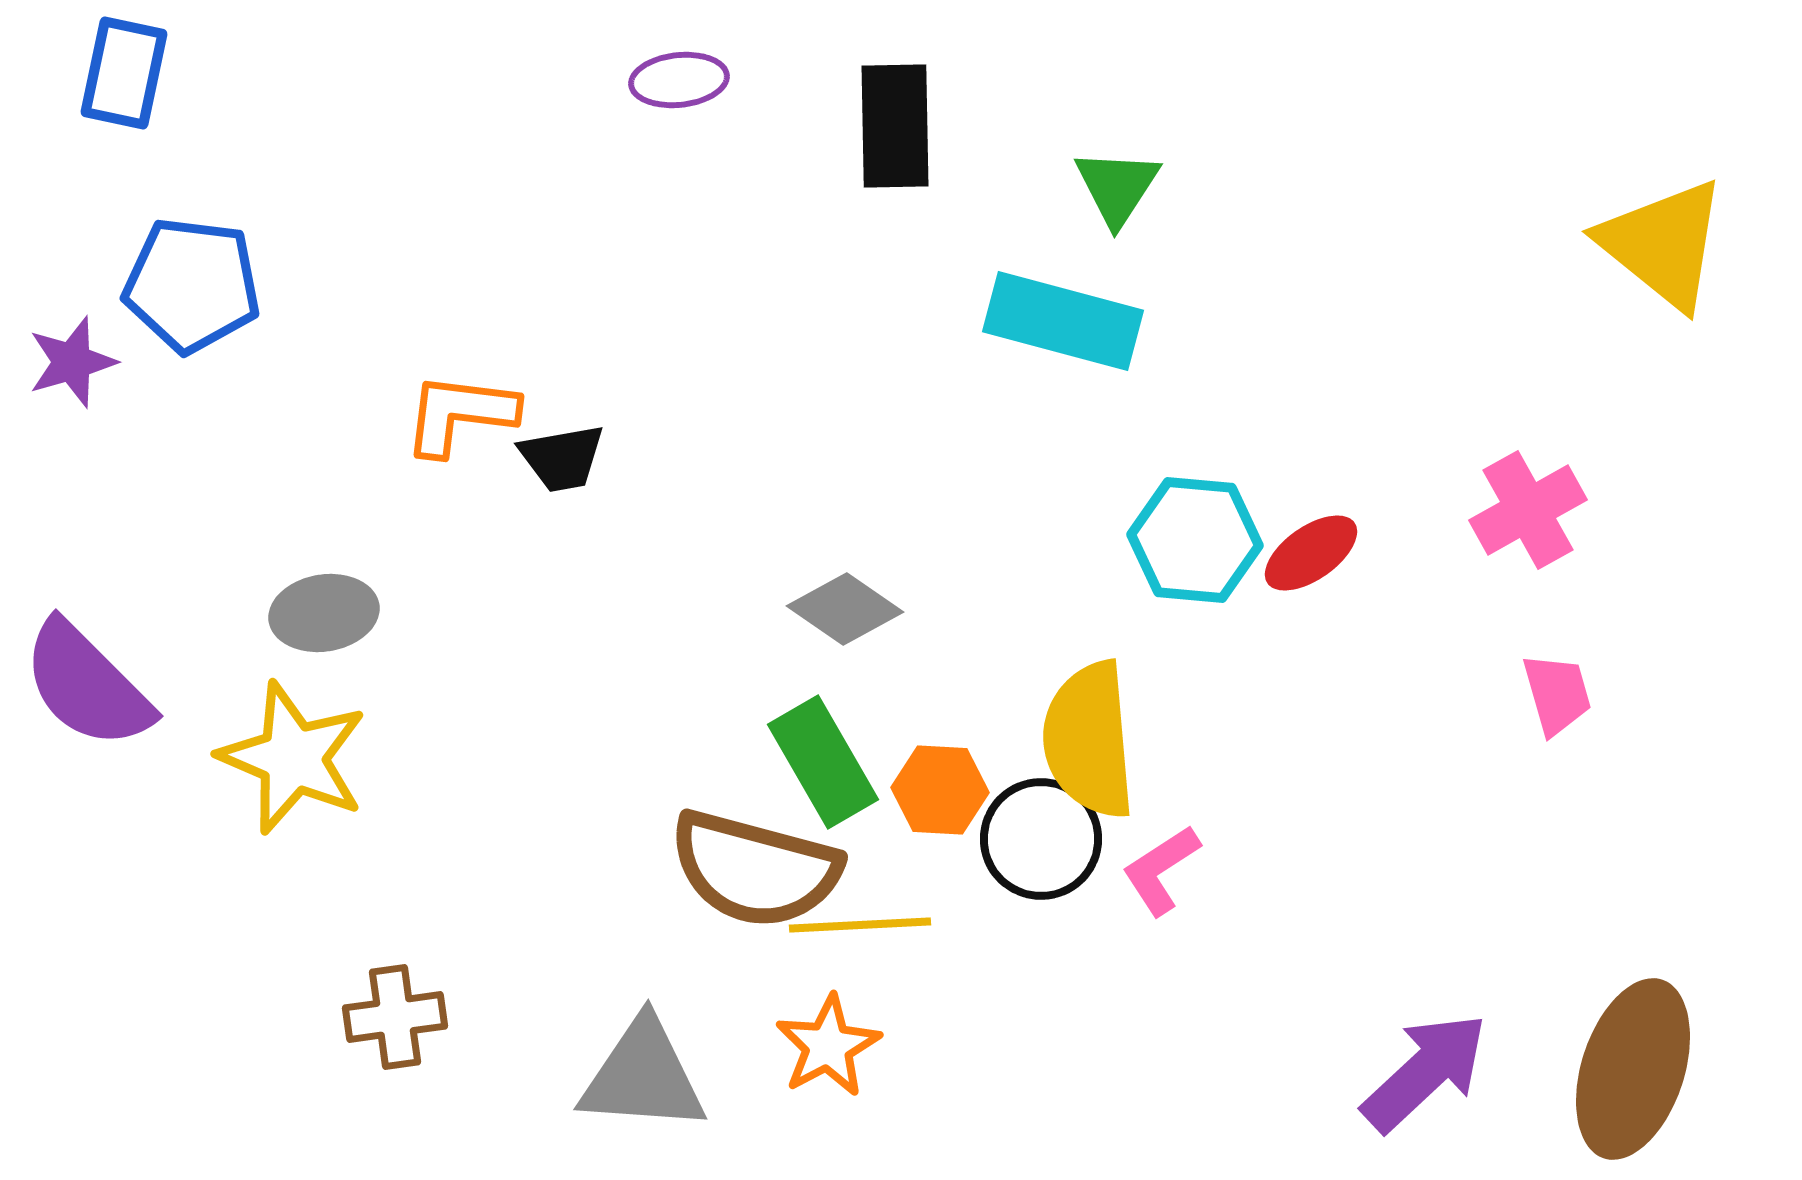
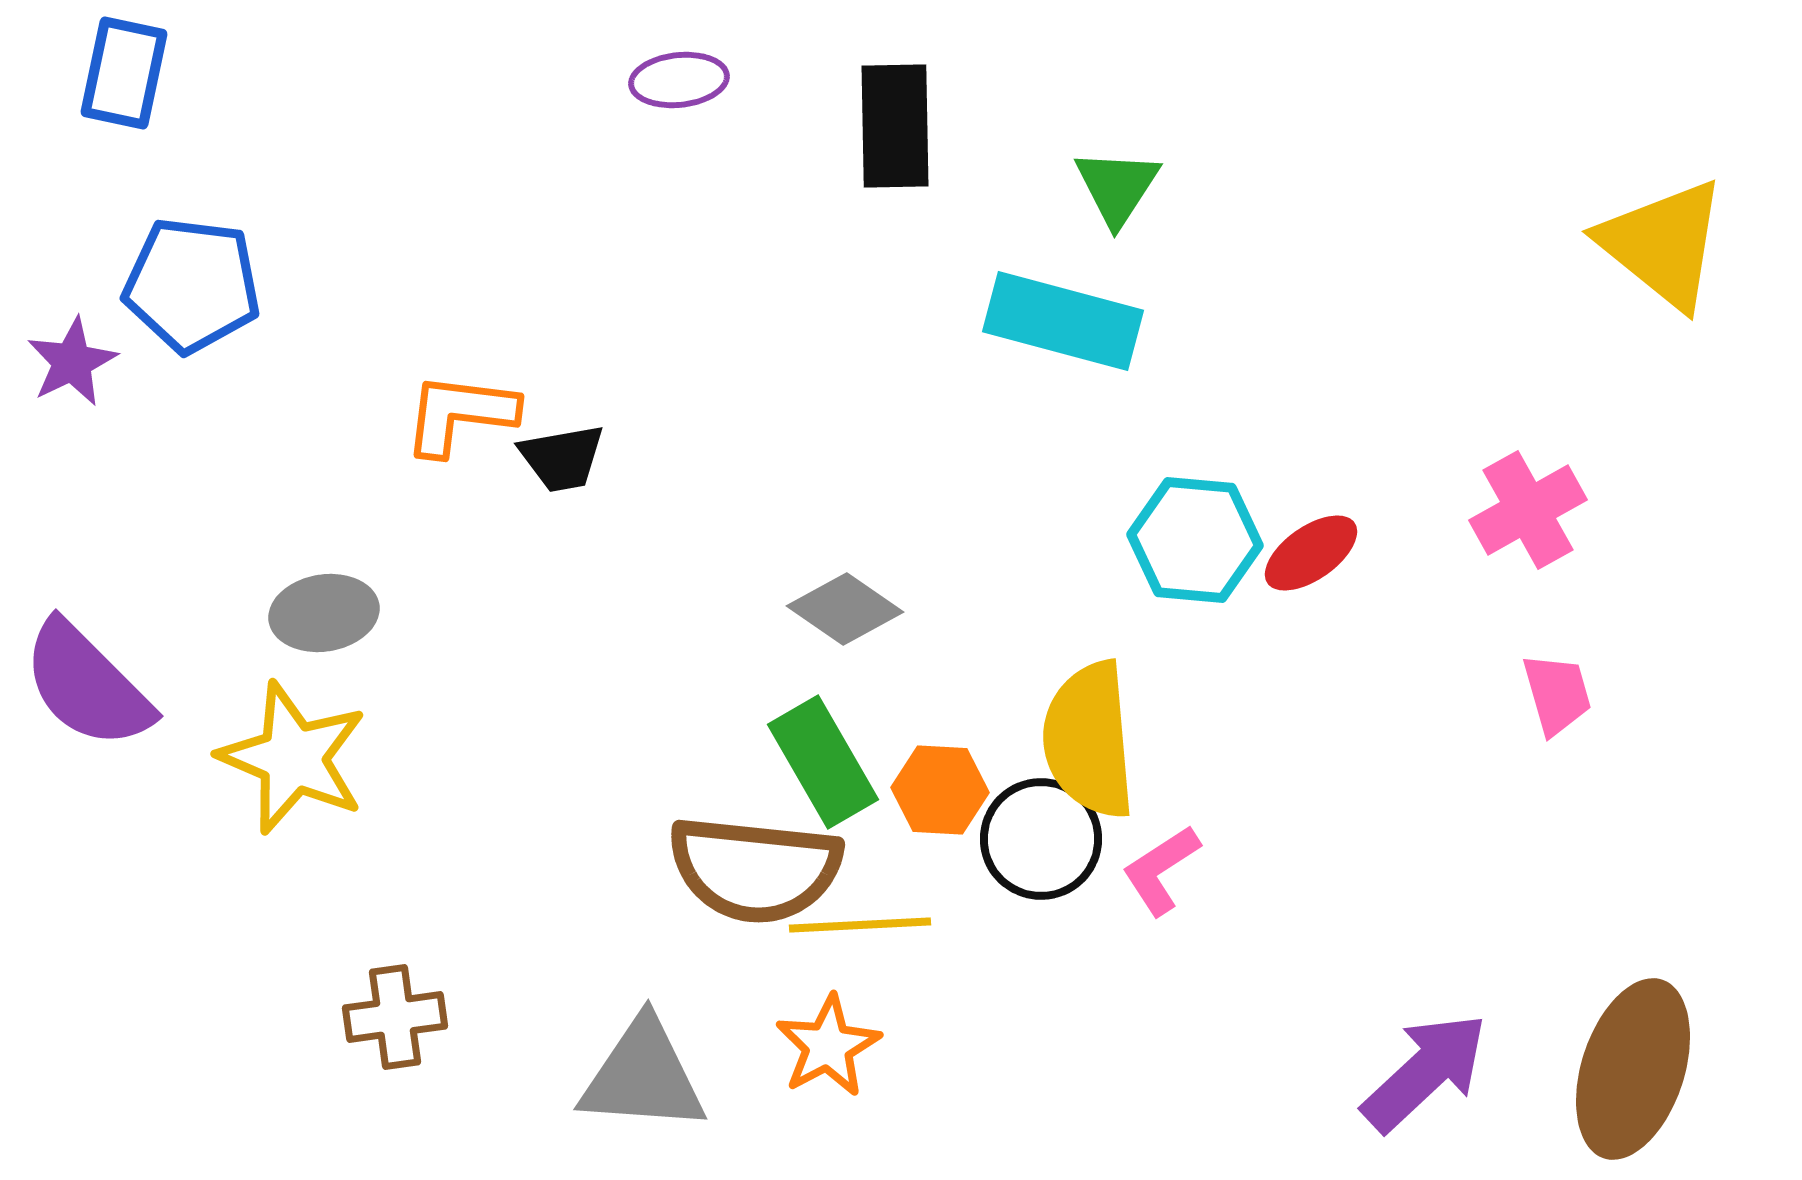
purple star: rotated 10 degrees counterclockwise
brown semicircle: rotated 9 degrees counterclockwise
